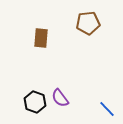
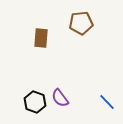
brown pentagon: moved 7 px left
blue line: moved 7 px up
